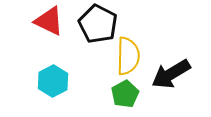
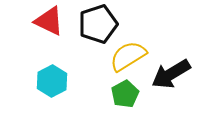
black pentagon: rotated 27 degrees clockwise
yellow semicircle: rotated 123 degrees counterclockwise
cyan hexagon: moved 1 px left
